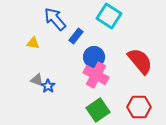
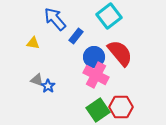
cyan square: rotated 20 degrees clockwise
red semicircle: moved 20 px left, 8 px up
red hexagon: moved 18 px left
